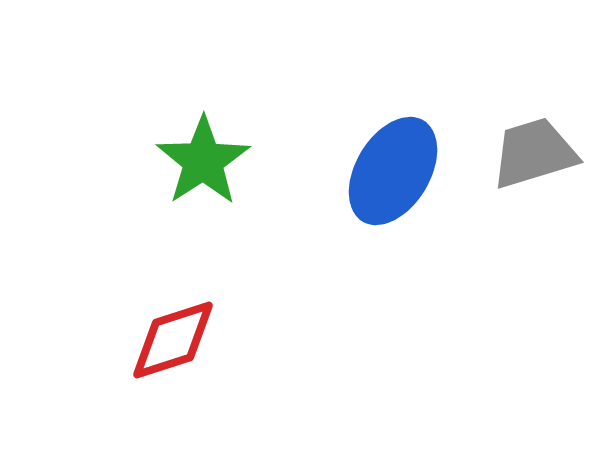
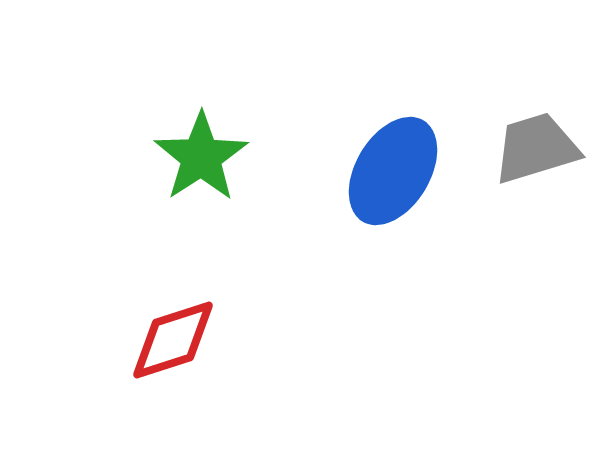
gray trapezoid: moved 2 px right, 5 px up
green star: moved 2 px left, 4 px up
